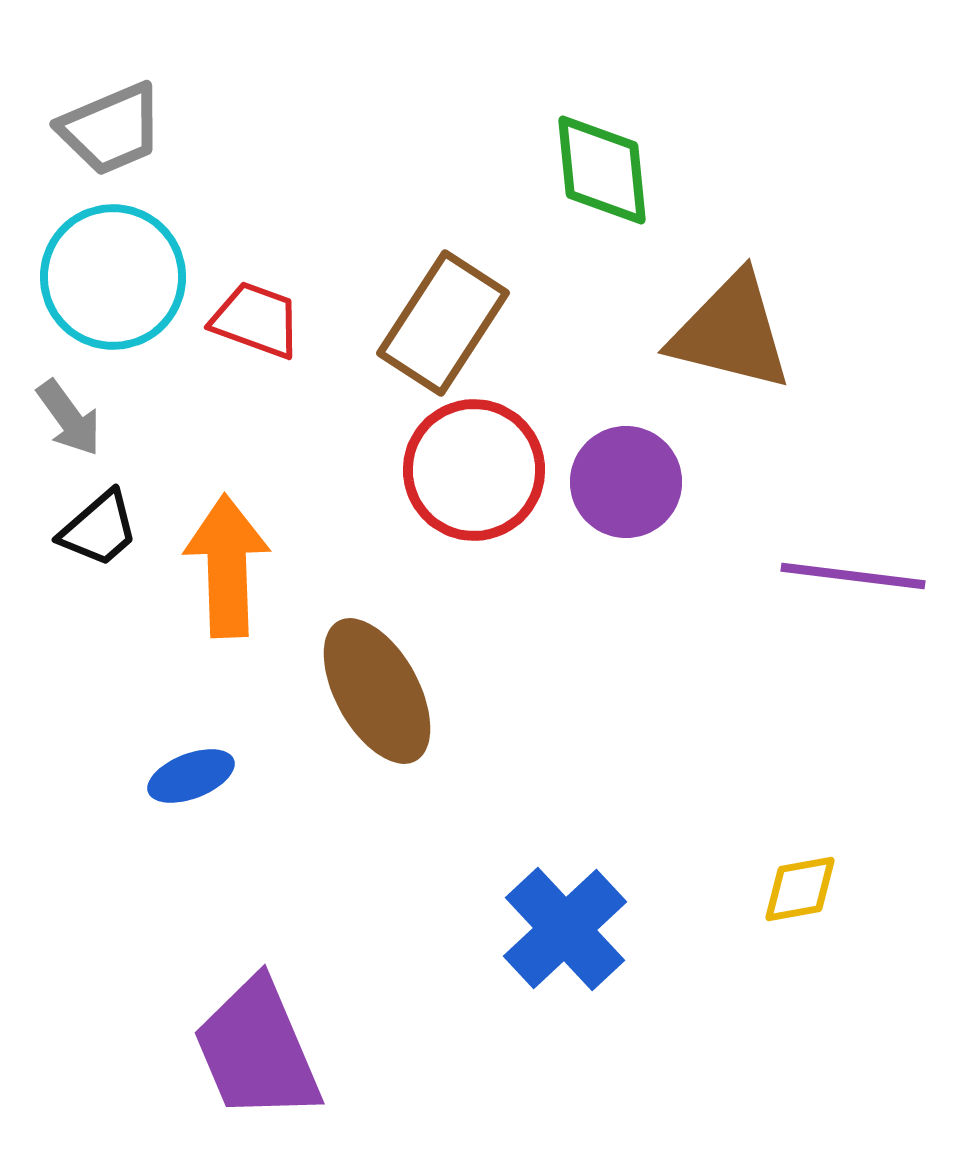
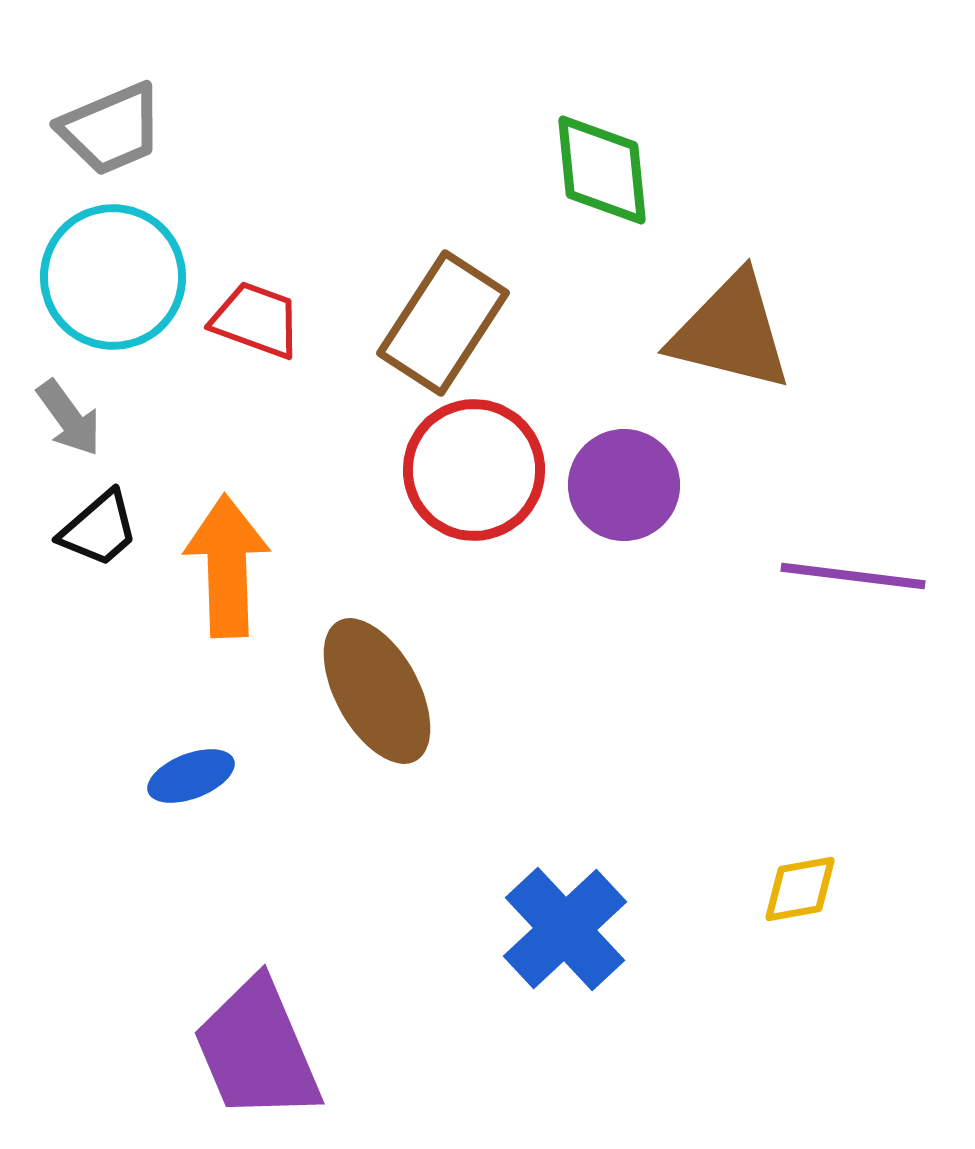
purple circle: moved 2 px left, 3 px down
